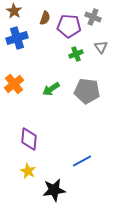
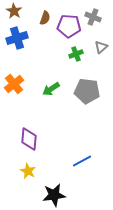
gray triangle: rotated 24 degrees clockwise
black star: moved 5 px down
